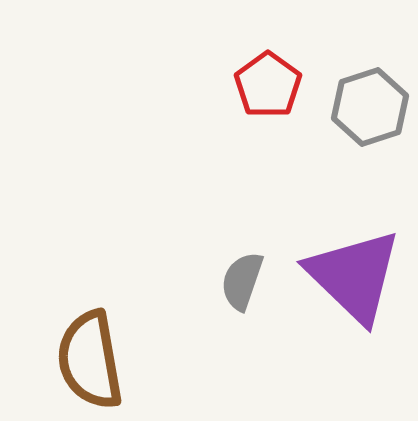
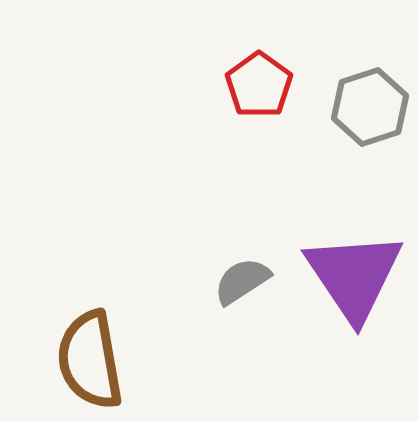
red pentagon: moved 9 px left
purple triangle: rotated 12 degrees clockwise
gray semicircle: rotated 38 degrees clockwise
